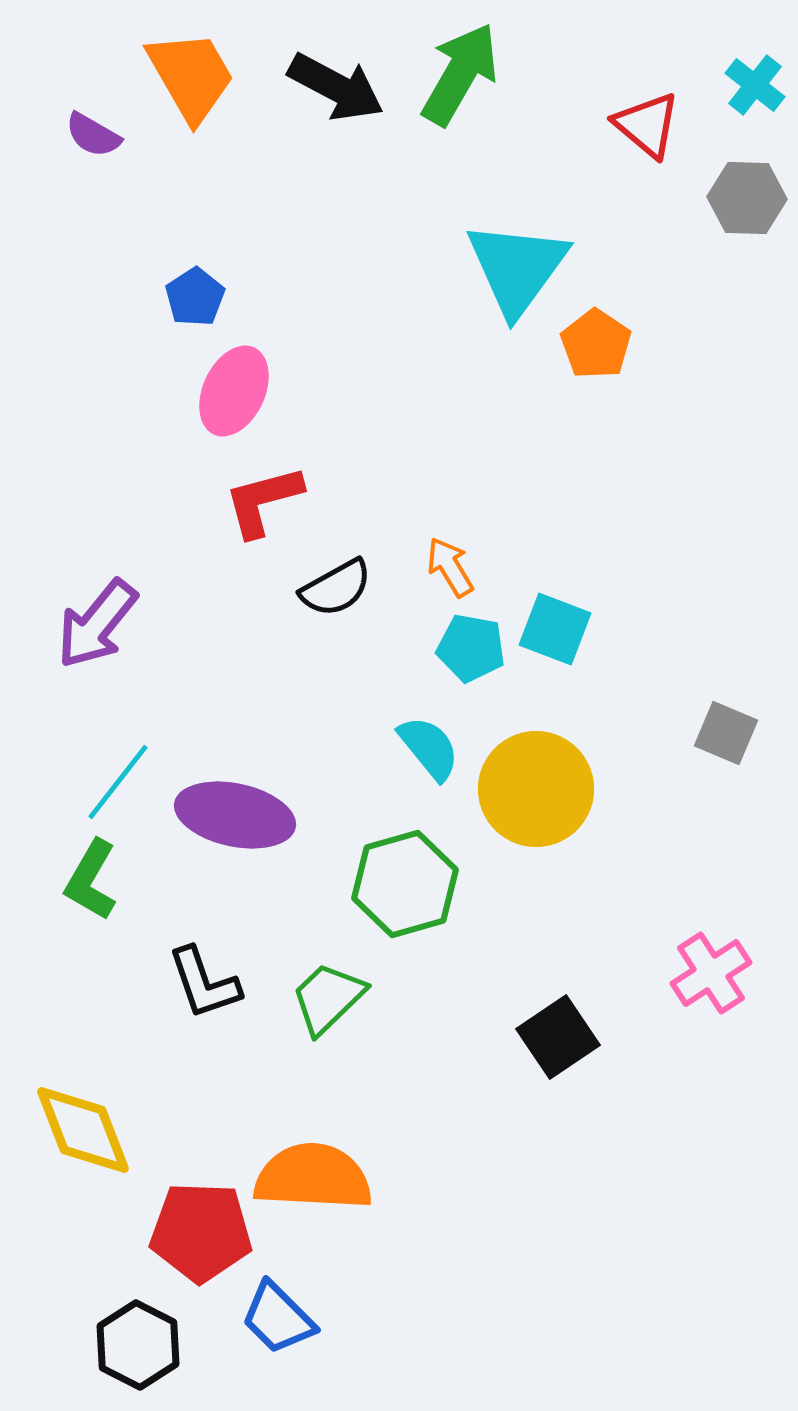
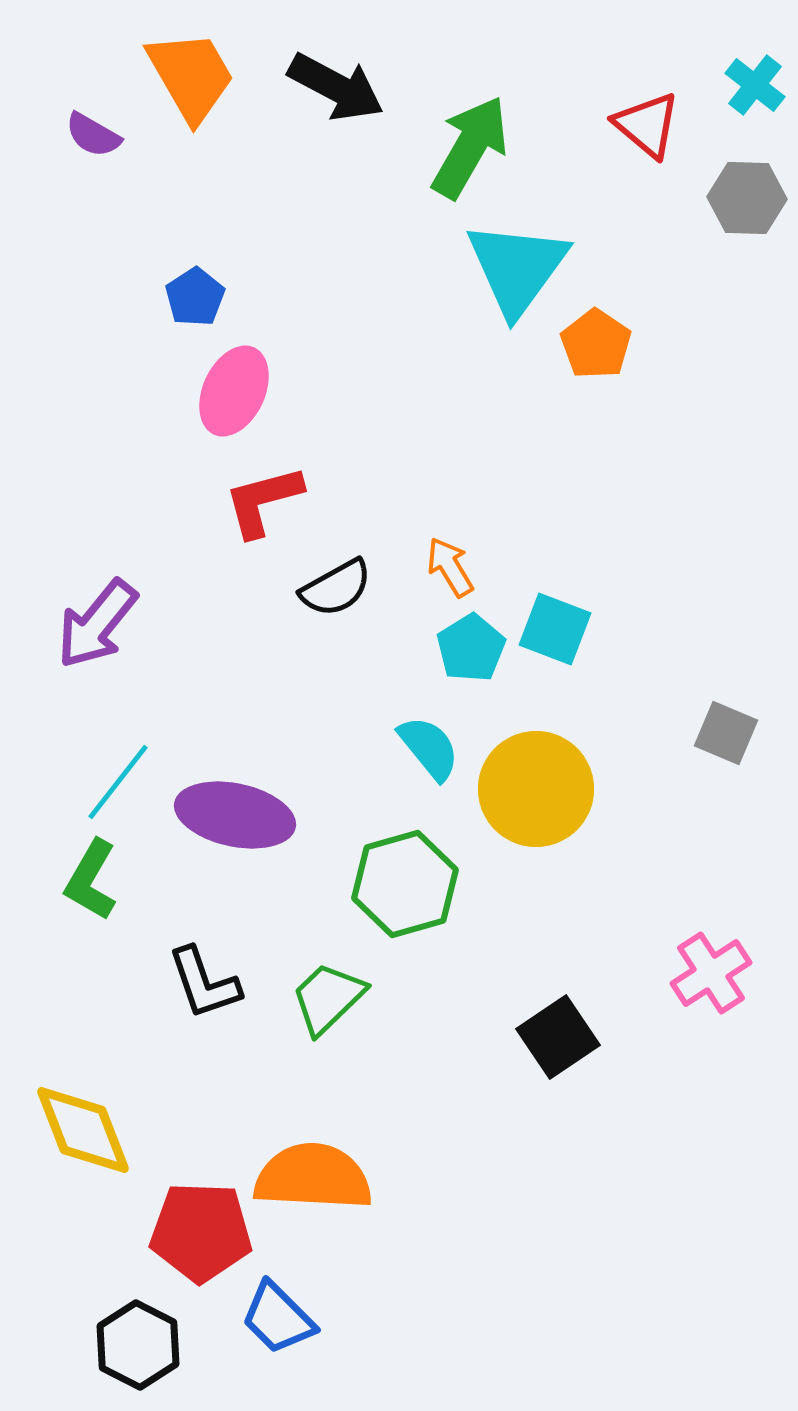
green arrow: moved 10 px right, 73 px down
cyan pentagon: rotated 30 degrees clockwise
